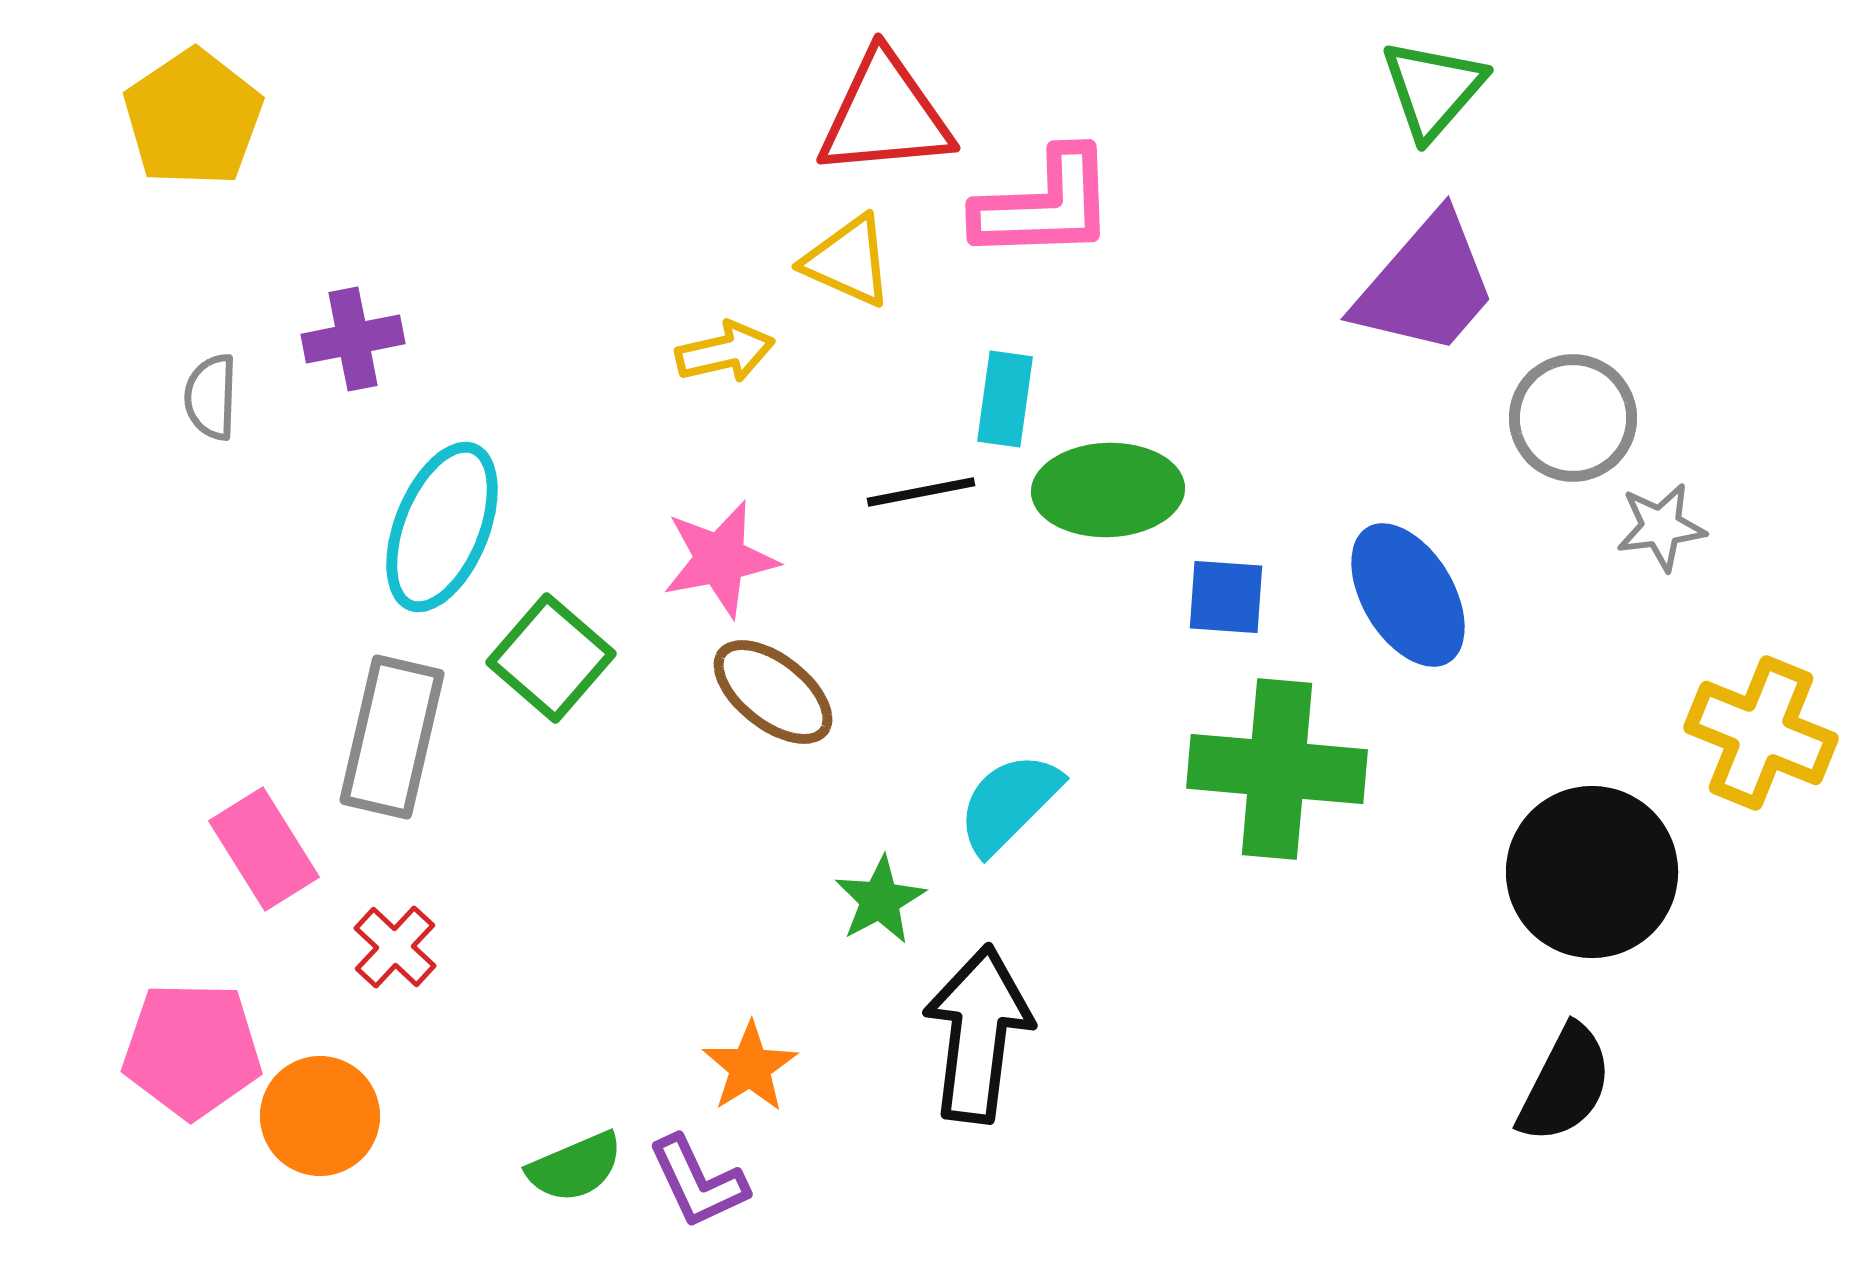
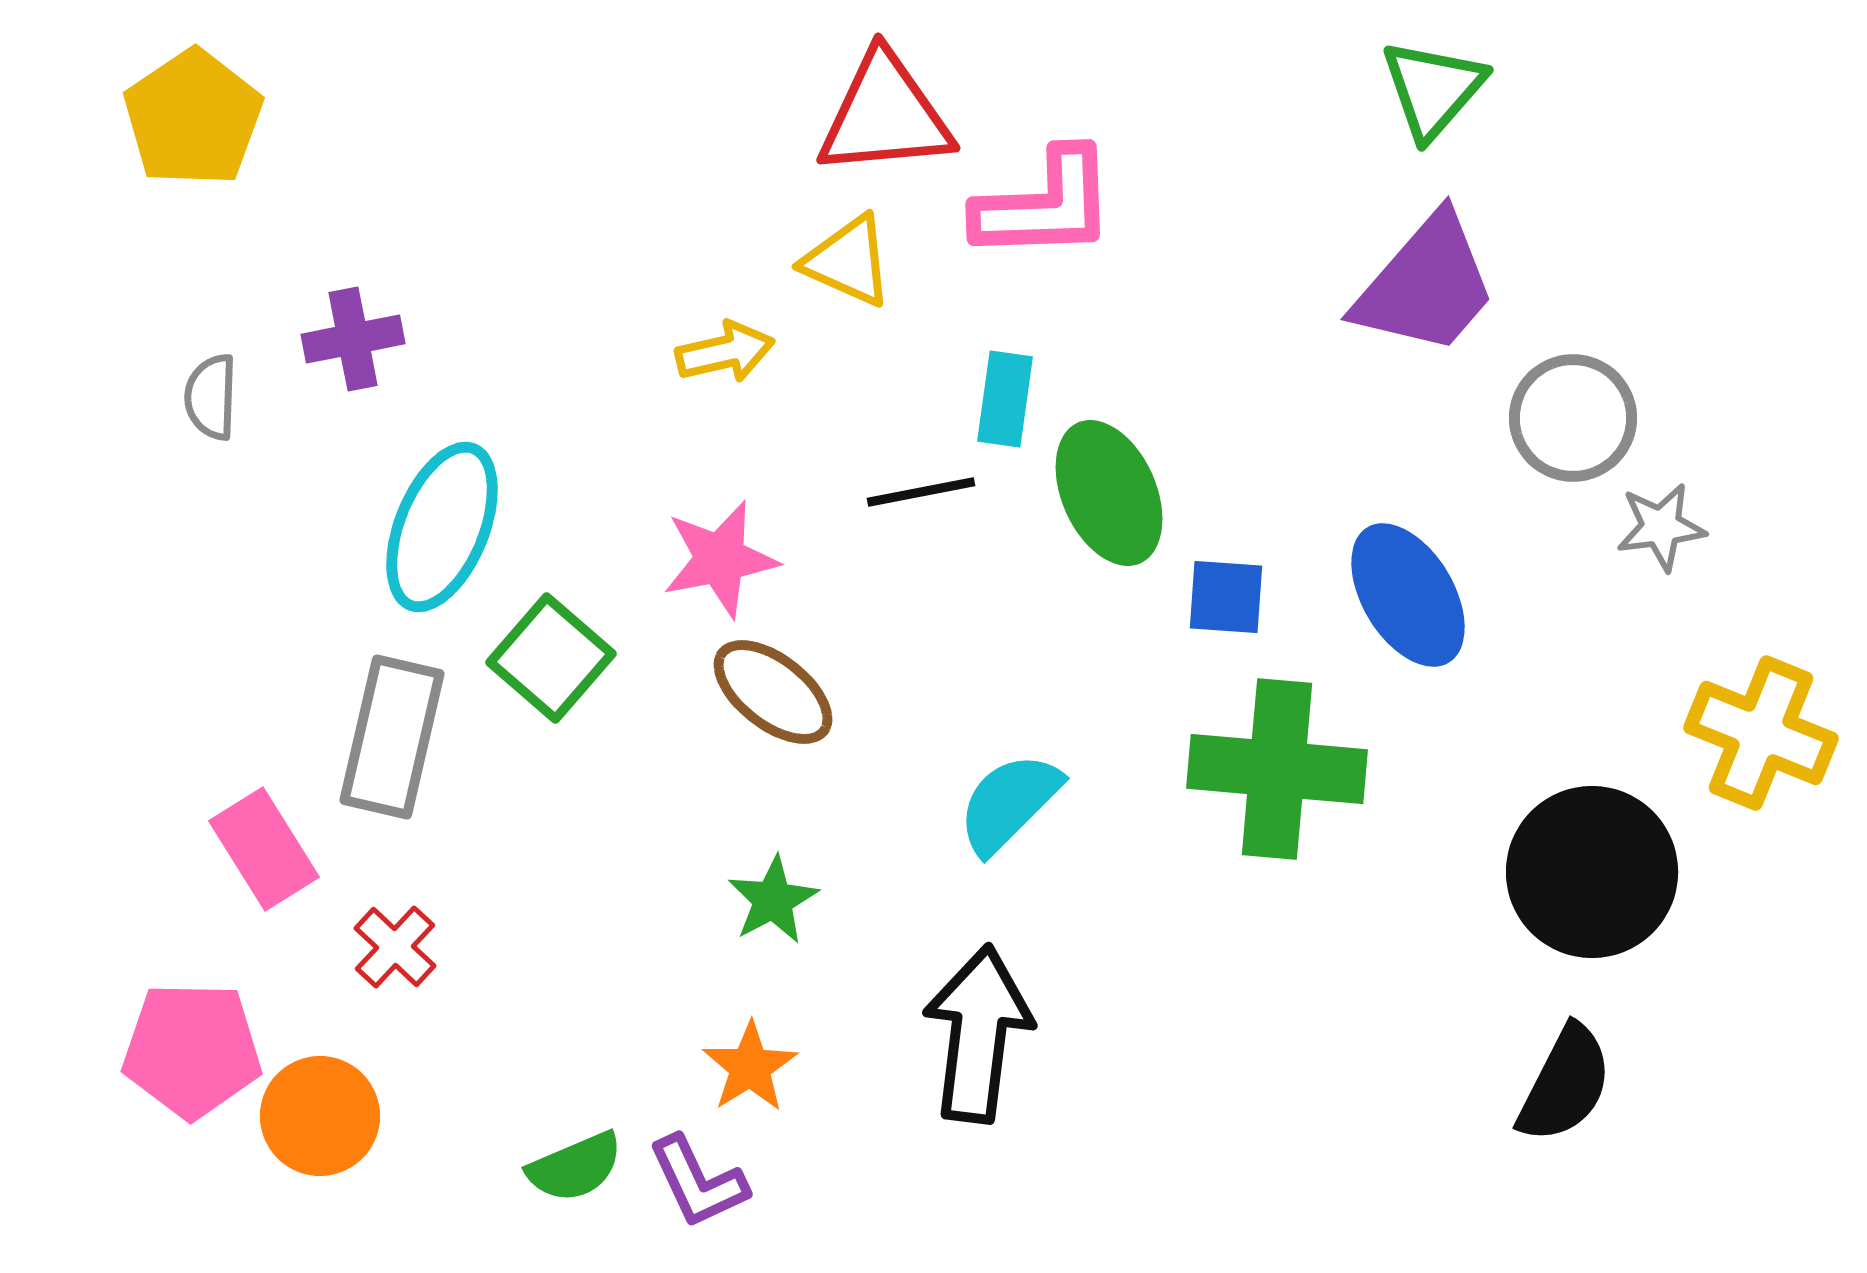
green ellipse: moved 1 px right, 3 px down; rotated 68 degrees clockwise
green star: moved 107 px left
